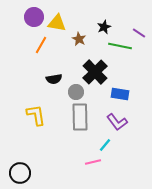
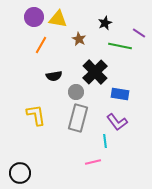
yellow triangle: moved 1 px right, 4 px up
black star: moved 1 px right, 4 px up
black semicircle: moved 3 px up
gray rectangle: moved 2 px left, 1 px down; rotated 16 degrees clockwise
cyan line: moved 4 px up; rotated 48 degrees counterclockwise
